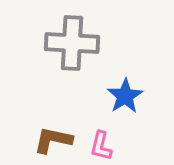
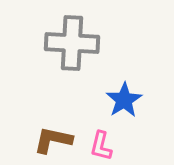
blue star: moved 1 px left, 4 px down
